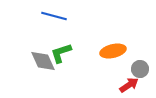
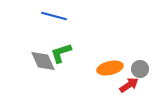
orange ellipse: moved 3 px left, 17 px down
